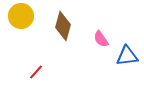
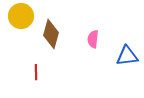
brown diamond: moved 12 px left, 8 px down
pink semicircle: moved 8 px left; rotated 42 degrees clockwise
red line: rotated 42 degrees counterclockwise
